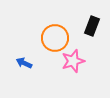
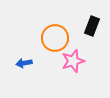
blue arrow: rotated 35 degrees counterclockwise
